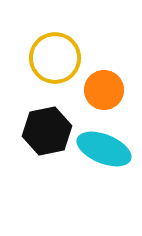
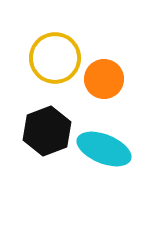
orange circle: moved 11 px up
black hexagon: rotated 9 degrees counterclockwise
